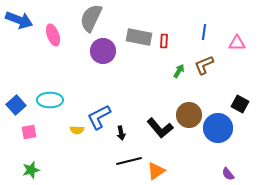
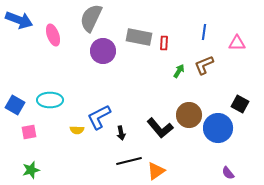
red rectangle: moved 2 px down
blue square: moved 1 px left; rotated 18 degrees counterclockwise
purple semicircle: moved 1 px up
